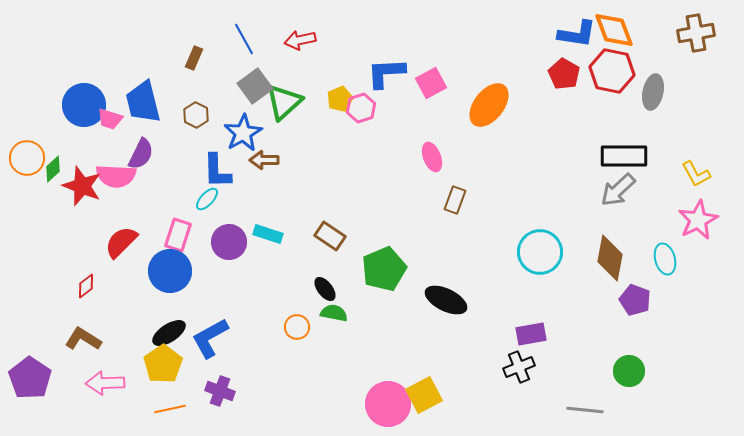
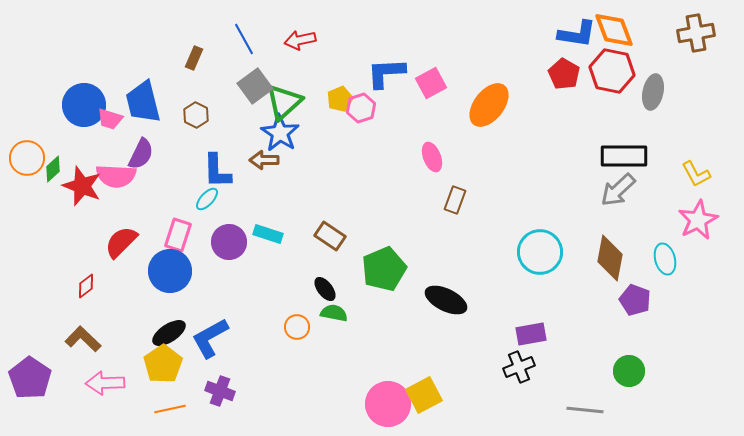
blue star at (243, 133): moved 37 px right; rotated 9 degrees counterclockwise
brown L-shape at (83, 339): rotated 12 degrees clockwise
